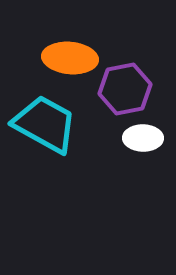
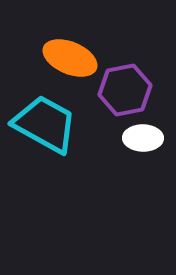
orange ellipse: rotated 18 degrees clockwise
purple hexagon: moved 1 px down
